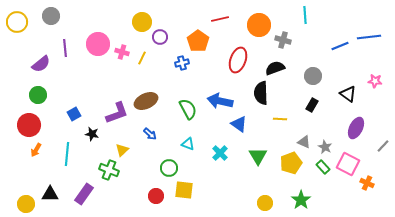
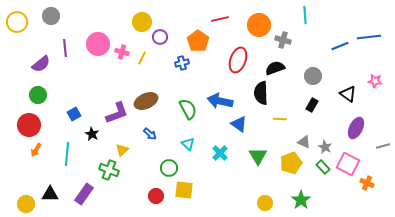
black star at (92, 134): rotated 16 degrees clockwise
cyan triangle at (188, 144): rotated 24 degrees clockwise
gray line at (383, 146): rotated 32 degrees clockwise
